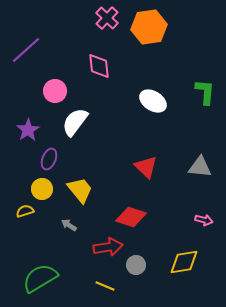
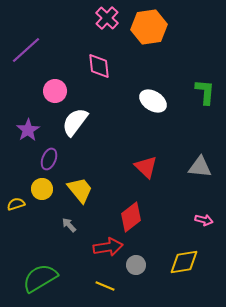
yellow semicircle: moved 9 px left, 7 px up
red diamond: rotated 56 degrees counterclockwise
gray arrow: rotated 14 degrees clockwise
